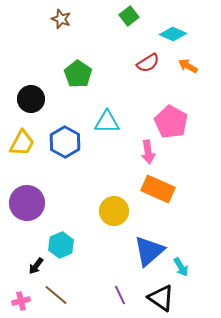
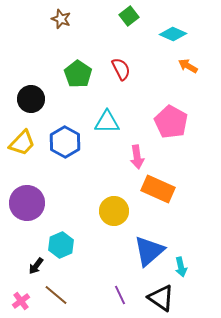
red semicircle: moved 27 px left, 6 px down; rotated 85 degrees counterclockwise
yellow trapezoid: rotated 16 degrees clockwise
pink arrow: moved 11 px left, 5 px down
cyan arrow: rotated 18 degrees clockwise
pink cross: rotated 24 degrees counterclockwise
